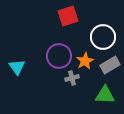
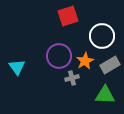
white circle: moved 1 px left, 1 px up
